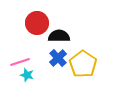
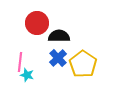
pink line: rotated 66 degrees counterclockwise
